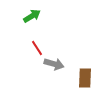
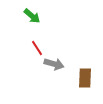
green arrow: rotated 72 degrees clockwise
